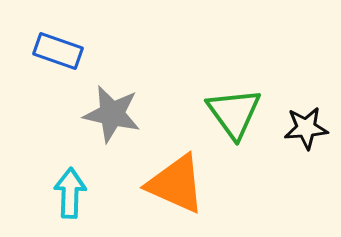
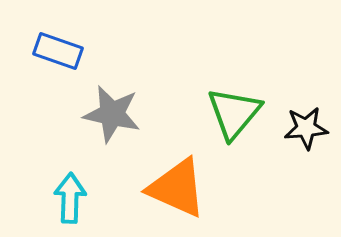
green triangle: rotated 16 degrees clockwise
orange triangle: moved 1 px right, 4 px down
cyan arrow: moved 5 px down
